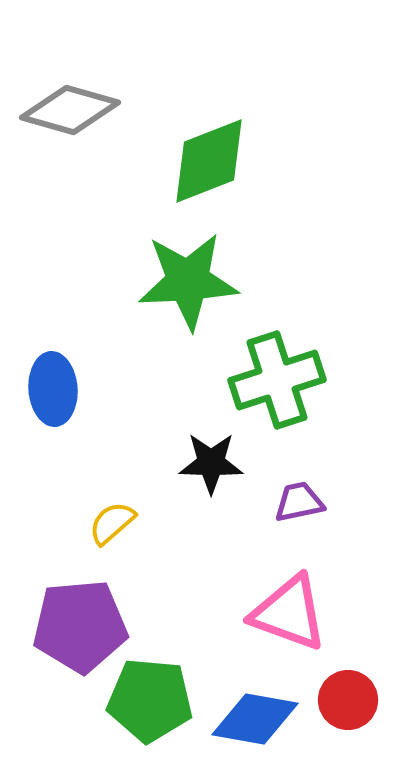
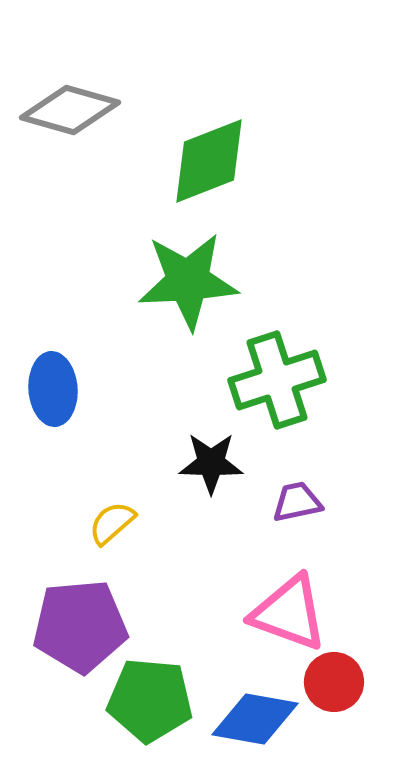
purple trapezoid: moved 2 px left
red circle: moved 14 px left, 18 px up
